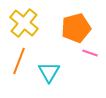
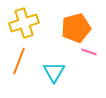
yellow cross: rotated 32 degrees clockwise
pink line: moved 1 px left, 1 px up
cyan triangle: moved 5 px right
